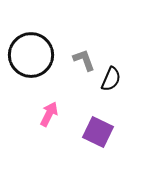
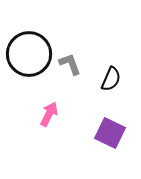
black circle: moved 2 px left, 1 px up
gray L-shape: moved 14 px left, 4 px down
purple square: moved 12 px right, 1 px down
